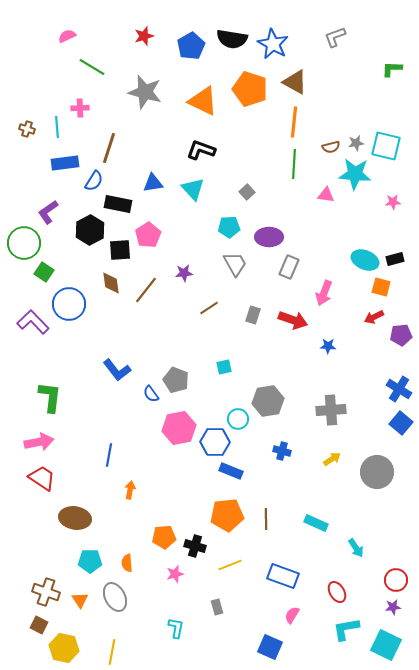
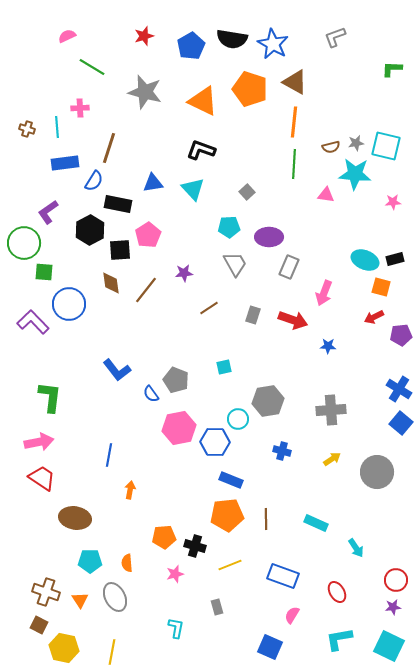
green square at (44, 272): rotated 30 degrees counterclockwise
blue rectangle at (231, 471): moved 9 px down
cyan L-shape at (346, 629): moved 7 px left, 10 px down
cyan square at (386, 645): moved 3 px right, 1 px down
